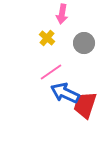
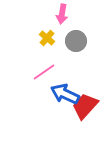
gray circle: moved 8 px left, 2 px up
pink line: moved 7 px left
blue arrow: moved 1 px down
red trapezoid: moved 1 px down; rotated 24 degrees clockwise
